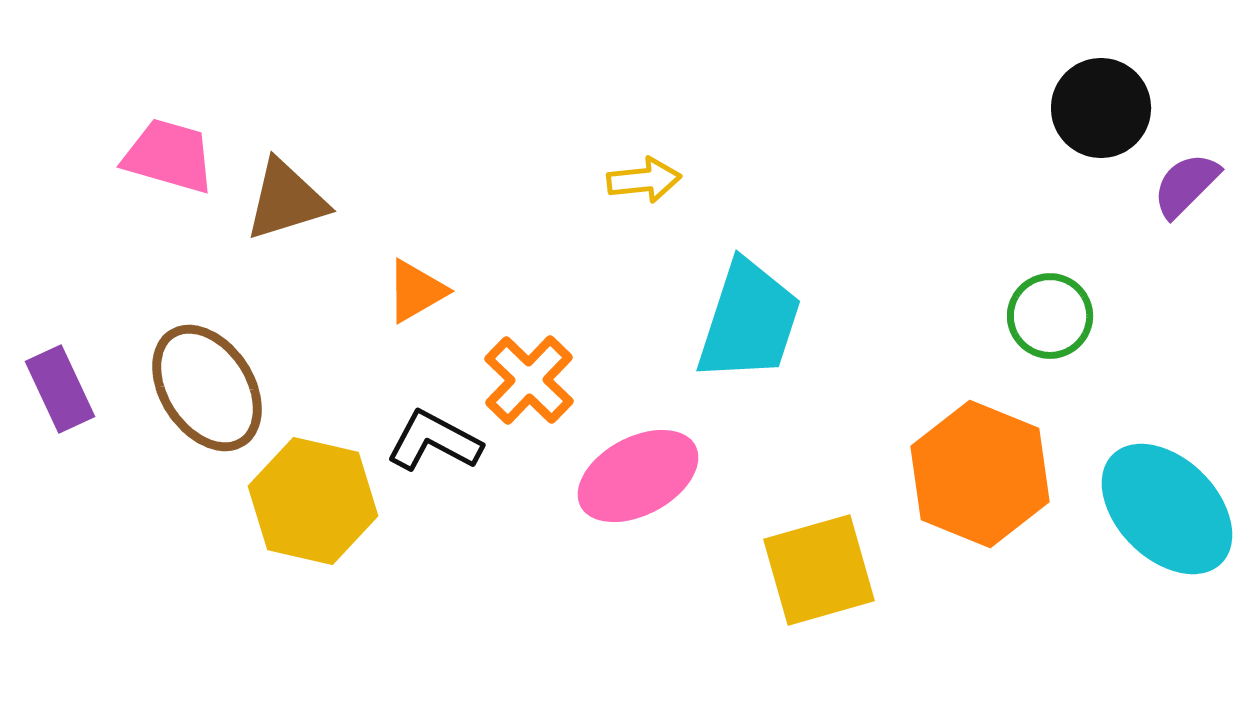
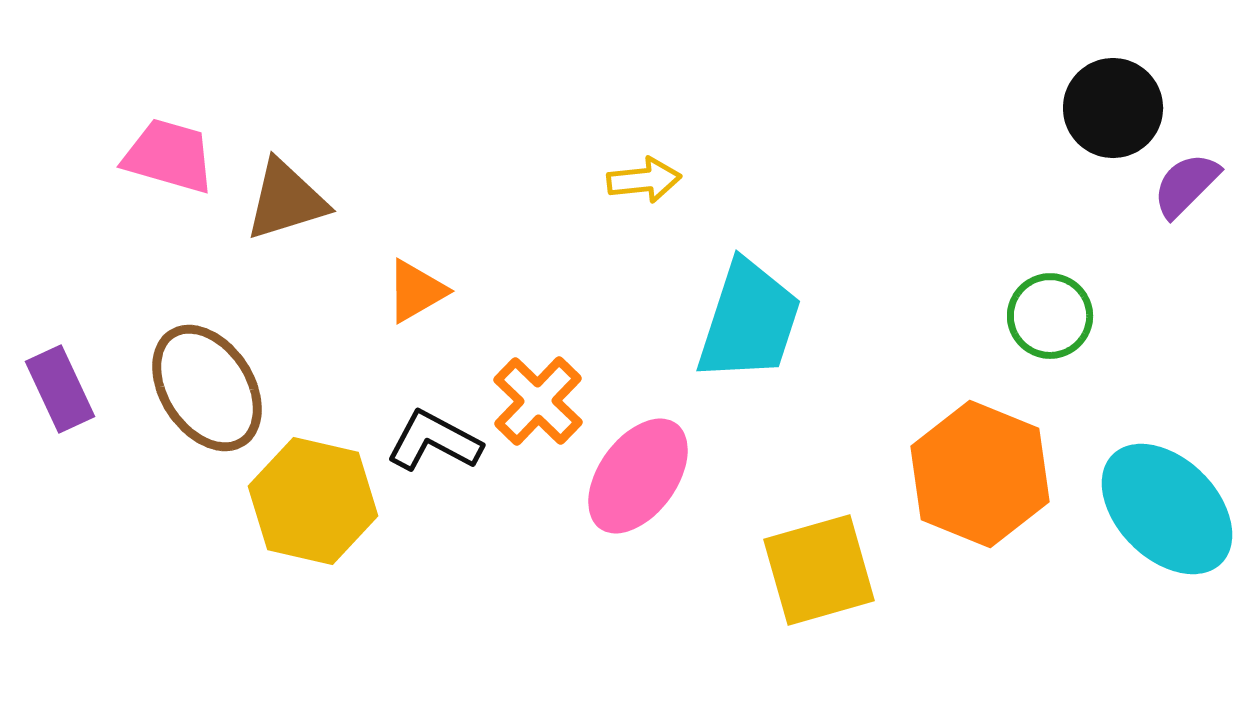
black circle: moved 12 px right
orange cross: moved 9 px right, 21 px down
pink ellipse: rotated 26 degrees counterclockwise
